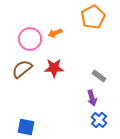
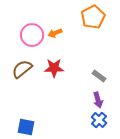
pink circle: moved 2 px right, 4 px up
purple arrow: moved 6 px right, 2 px down
